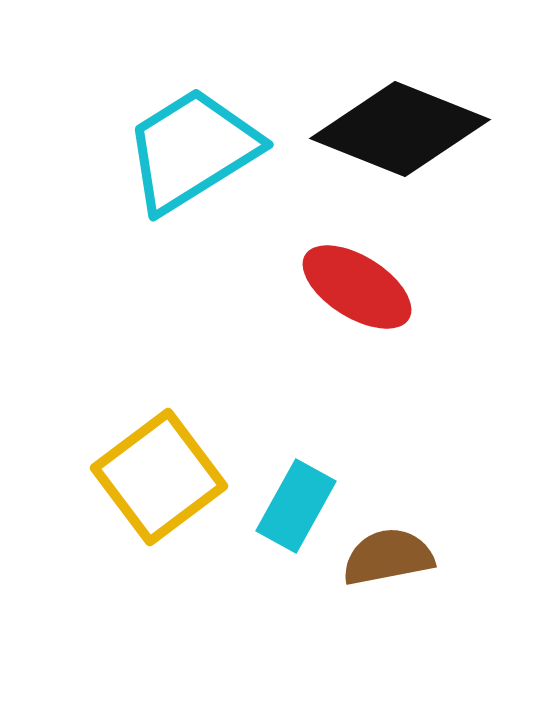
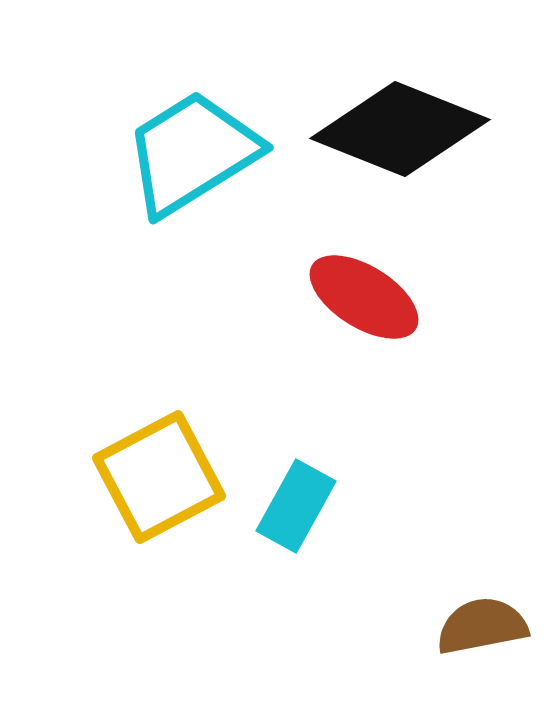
cyan trapezoid: moved 3 px down
red ellipse: moved 7 px right, 10 px down
yellow square: rotated 9 degrees clockwise
brown semicircle: moved 94 px right, 69 px down
